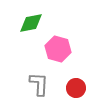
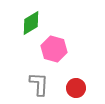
green diamond: rotated 20 degrees counterclockwise
pink hexagon: moved 4 px left
